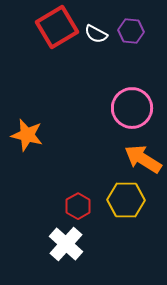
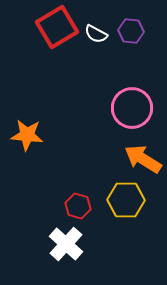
orange star: rotated 8 degrees counterclockwise
red hexagon: rotated 15 degrees counterclockwise
